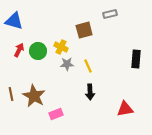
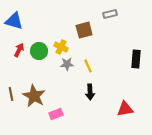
green circle: moved 1 px right
